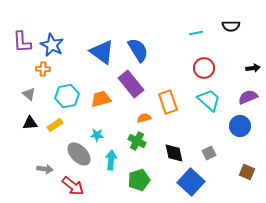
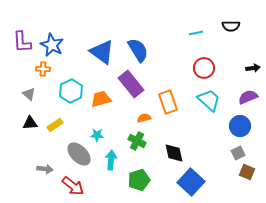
cyan hexagon: moved 4 px right, 5 px up; rotated 15 degrees counterclockwise
gray square: moved 29 px right
